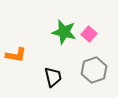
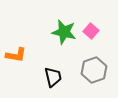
pink square: moved 2 px right, 3 px up
